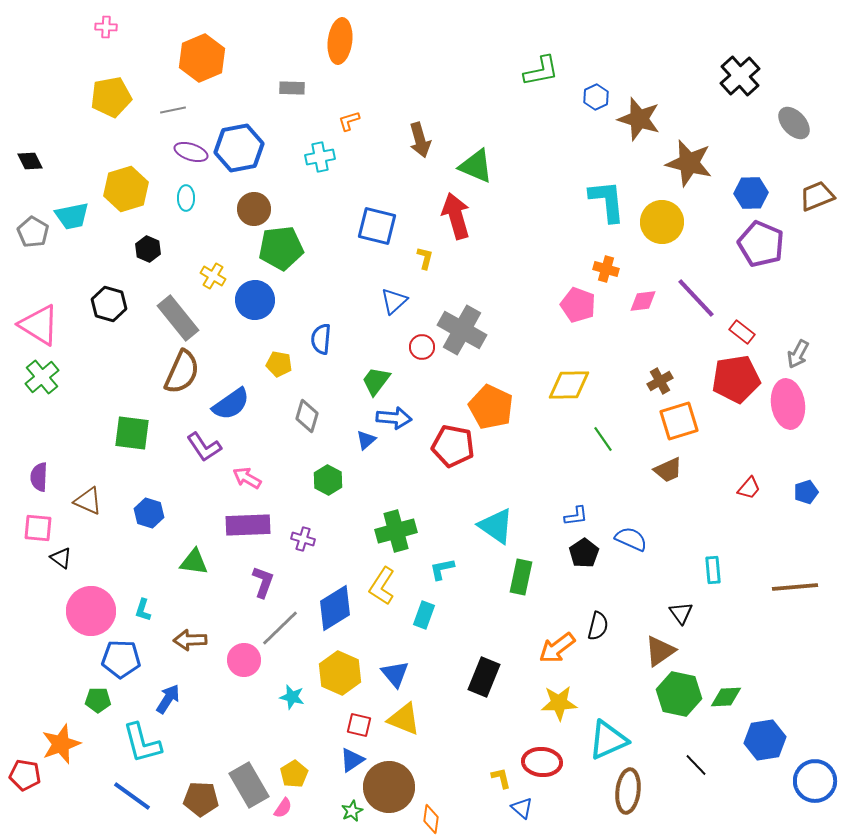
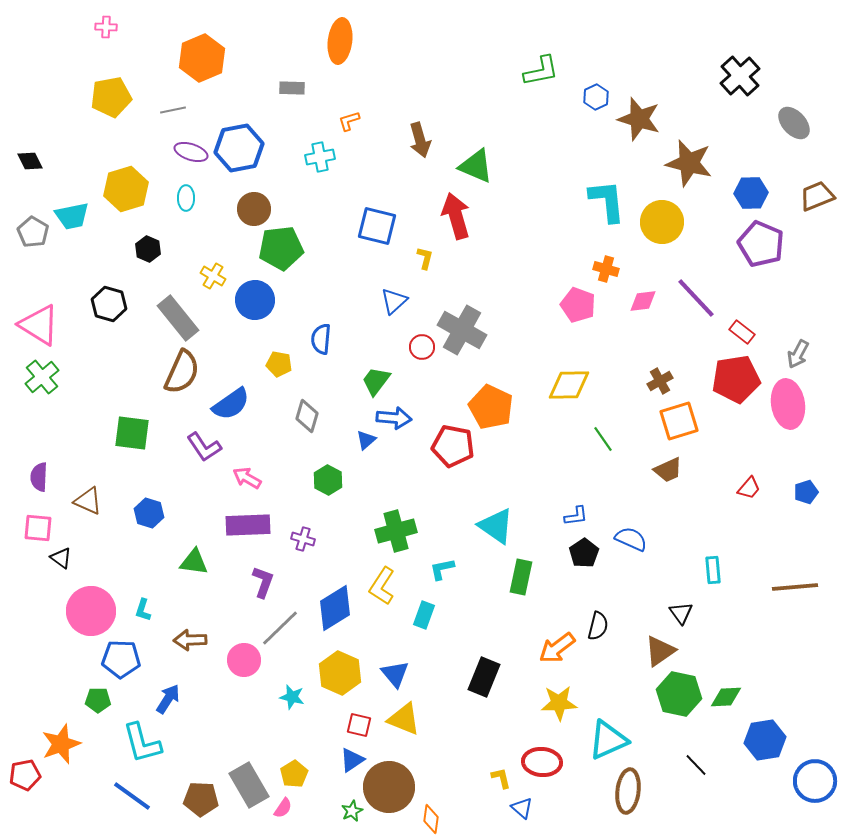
red pentagon at (25, 775): rotated 20 degrees counterclockwise
